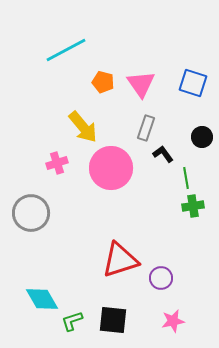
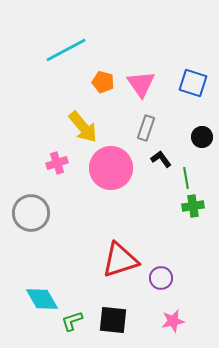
black L-shape: moved 2 px left, 5 px down
